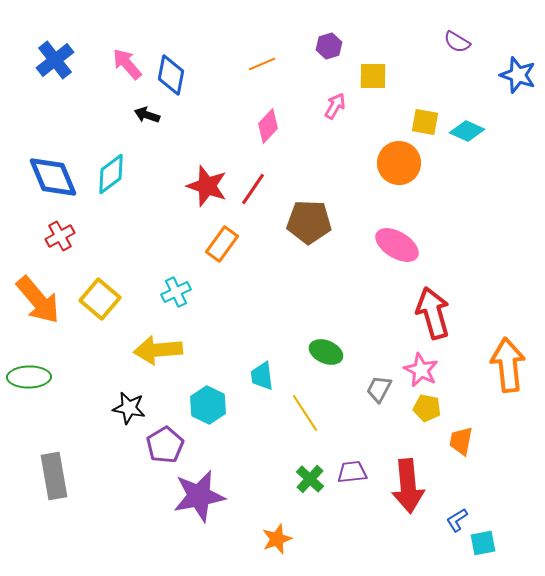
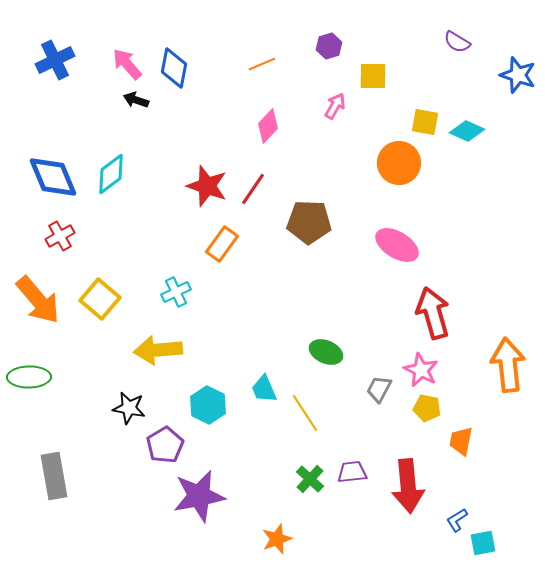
blue cross at (55, 60): rotated 12 degrees clockwise
blue diamond at (171, 75): moved 3 px right, 7 px up
black arrow at (147, 115): moved 11 px left, 15 px up
cyan trapezoid at (262, 376): moved 2 px right, 13 px down; rotated 16 degrees counterclockwise
